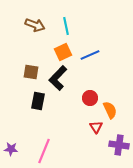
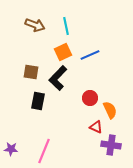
red triangle: rotated 32 degrees counterclockwise
purple cross: moved 8 px left
